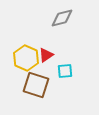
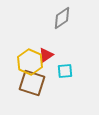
gray diamond: rotated 20 degrees counterclockwise
yellow hexagon: moved 4 px right, 4 px down
brown square: moved 4 px left, 2 px up
